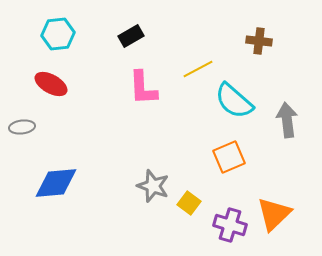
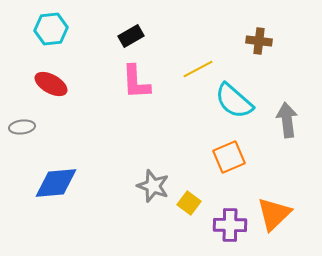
cyan hexagon: moved 7 px left, 5 px up
pink L-shape: moved 7 px left, 6 px up
purple cross: rotated 16 degrees counterclockwise
